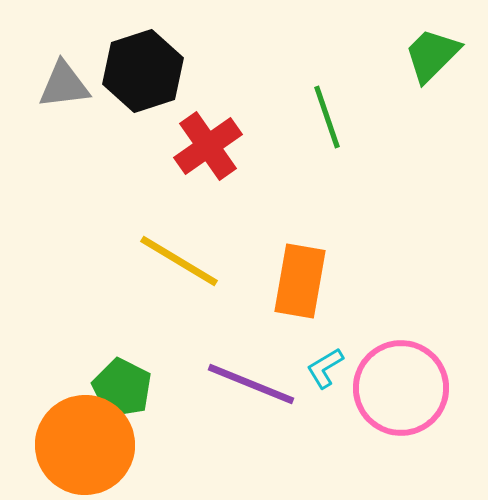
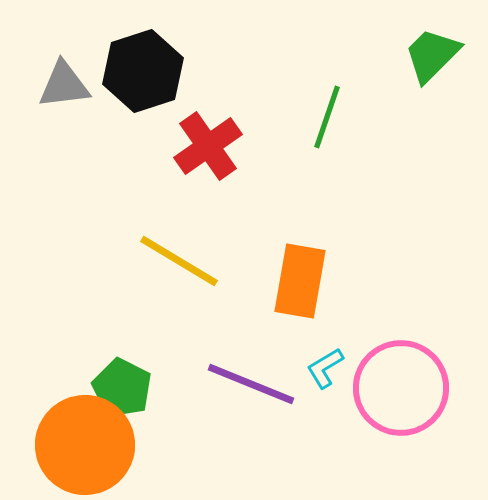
green line: rotated 38 degrees clockwise
